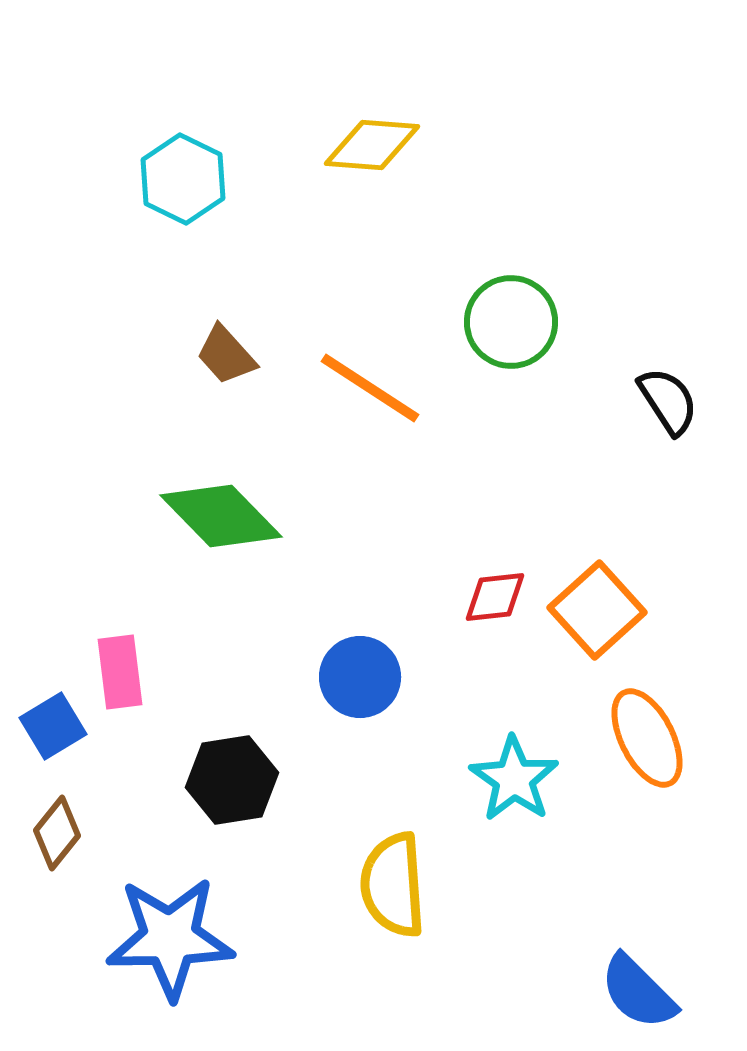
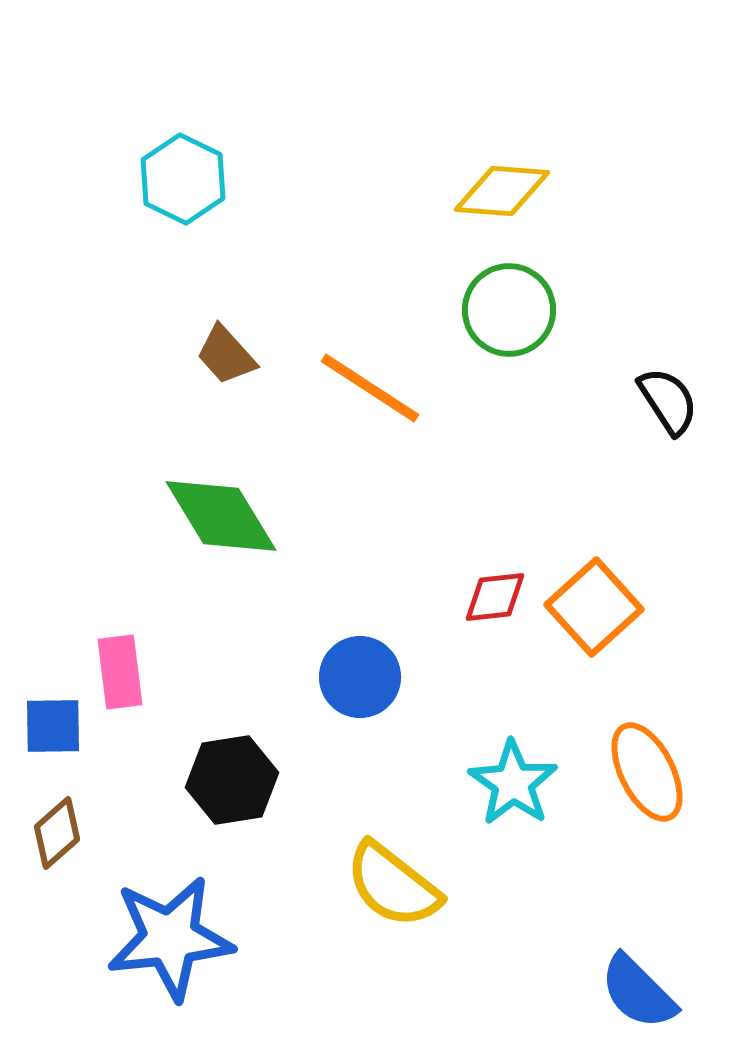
yellow diamond: moved 130 px right, 46 px down
green circle: moved 2 px left, 12 px up
green diamond: rotated 13 degrees clockwise
orange square: moved 3 px left, 3 px up
blue square: rotated 30 degrees clockwise
orange ellipse: moved 34 px down
cyan star: moved 1 px left, 4 px down
brown diamond: rotated 10 degrees clockwise
yellow semicircle: rotated 48 degrees counterclockwise
blue star: rotated 5 degrees counterclockwise
